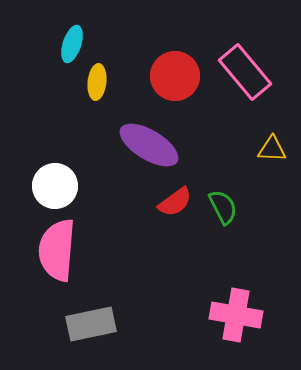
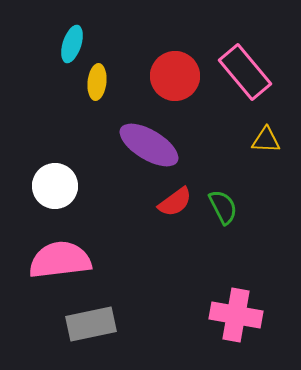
yellow triangle: moved 6 px left, 9 px up
pink semicircle: moved 3 px right, 10 px down; rotated 78 degrees clockwise
